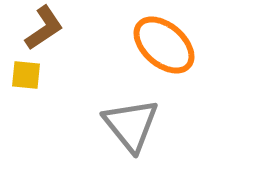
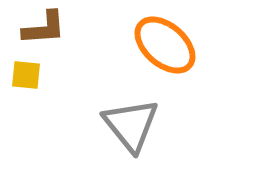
brown L-shape: rotated 30 degrees clockwise
orange ellipse: moved 1 px right
